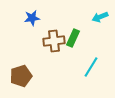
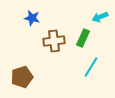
blue star: rotated 21 degrees clockwise
green rectangle: moved 10 px right
brown pentagon: moved 1 px right, 1 px down
